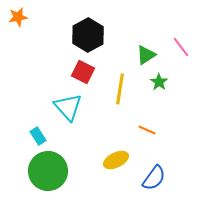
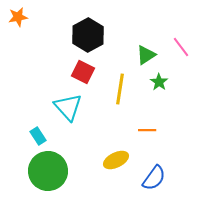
orange line: rotated 24 degrees counterclockwise
